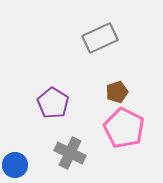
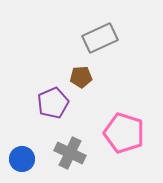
brown pentagon: moved 36 px left, 15 px up; rotated 15 degrees clockwise
purple pentagon: rotated 16 degrees clockwise
pink pentagon: moved 5 px down; rotated 9 degrees counterclockwise
blue circle: moved 7 px right, 6 px up
